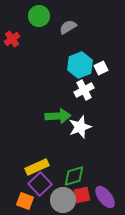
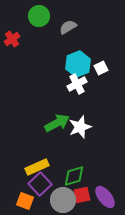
cyan hexagon: moved 2 px left, 1 px up
white cross: moved 7 px left, 6 px up
green arrow: moved 1 px left, 7 px down; rotated 25 degrees counterclockwise
